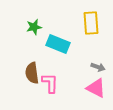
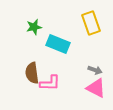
yellow rectangle: rotated 15 degrees counterclockwise
gray arrow: moved 3 px left, 3 px down
pink L-shape: rotated 90 degrees clockwise
